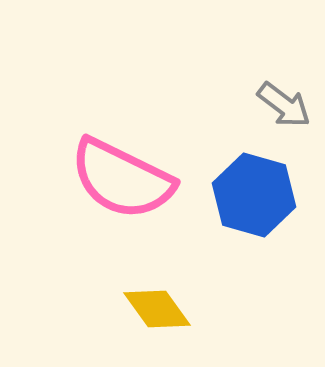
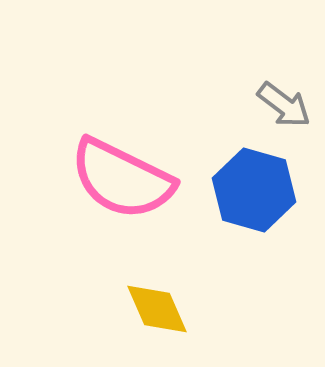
blue hexagon: moved 5 px up
yellow diamond: rotated 12 degrees clockwise
